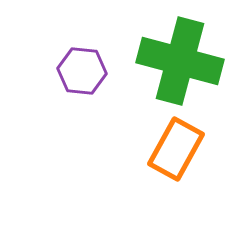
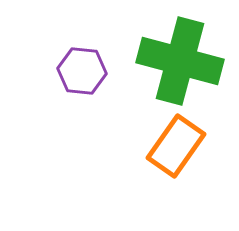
orange rectangle: moved 3 px up; rotated 6 degrees clockwise
